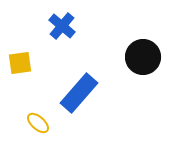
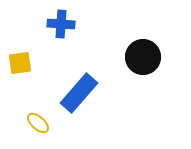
blue cross: moved 1 px left, 2 px up; rotated 36 degrees counterclockwise
